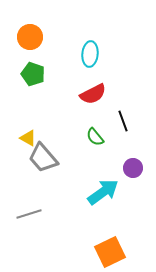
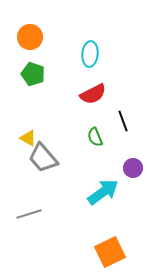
green semicircle: rotated 18 degrees clockwise
